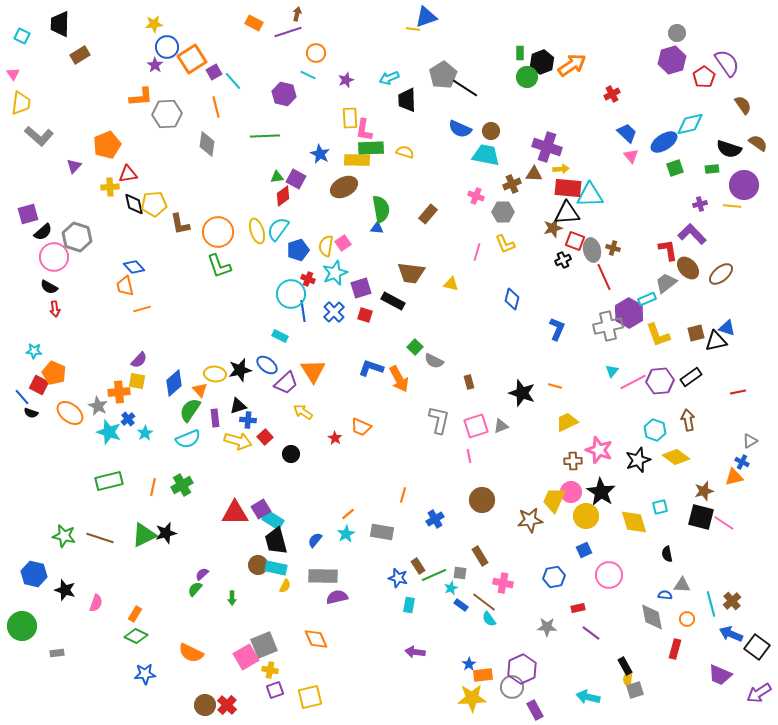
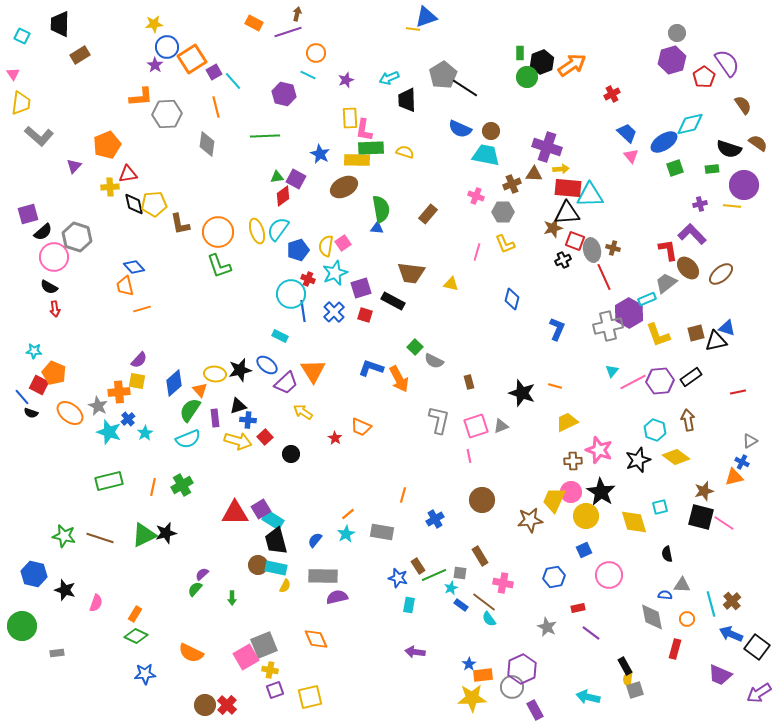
gray star at (547, 627): rotated 24 degrees clockwise
